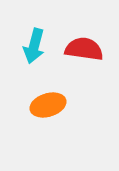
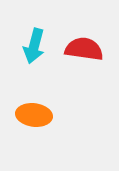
orange ellipse: moved 14 px left, 10 px down; rotated 24 degrees clockwise
